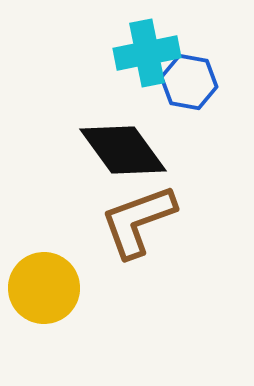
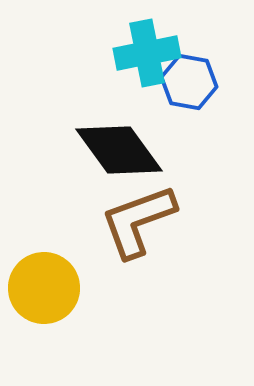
black diamond: moved 4 px left
